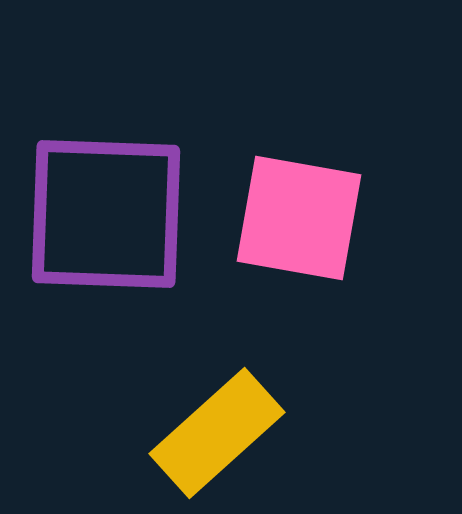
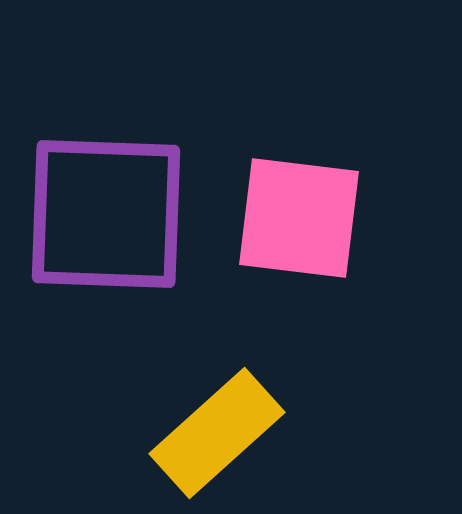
pink square: rotated 3 degrees counterclockwise
